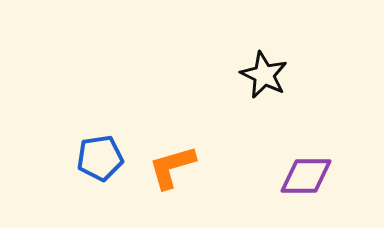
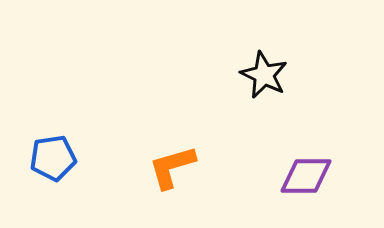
blue pentagon: moved 47 px left
